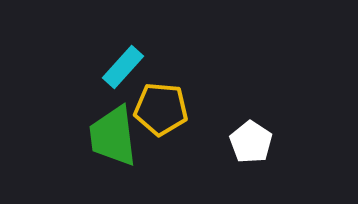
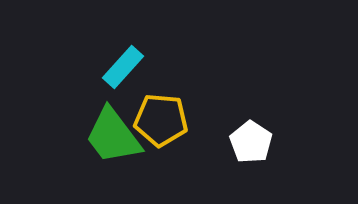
yellow pentagon: moved 11 px down
green trapezoid: rotated 30 degrees counterclockwise
